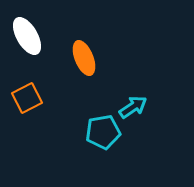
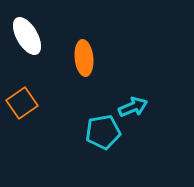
orange ellipse: rotated 16 degrees clockwise
orange square: moved 5 px left, 5 px down; rotated 8 degrees counterclockwise
cyan arrow: rotated 12 degrees clockwise
